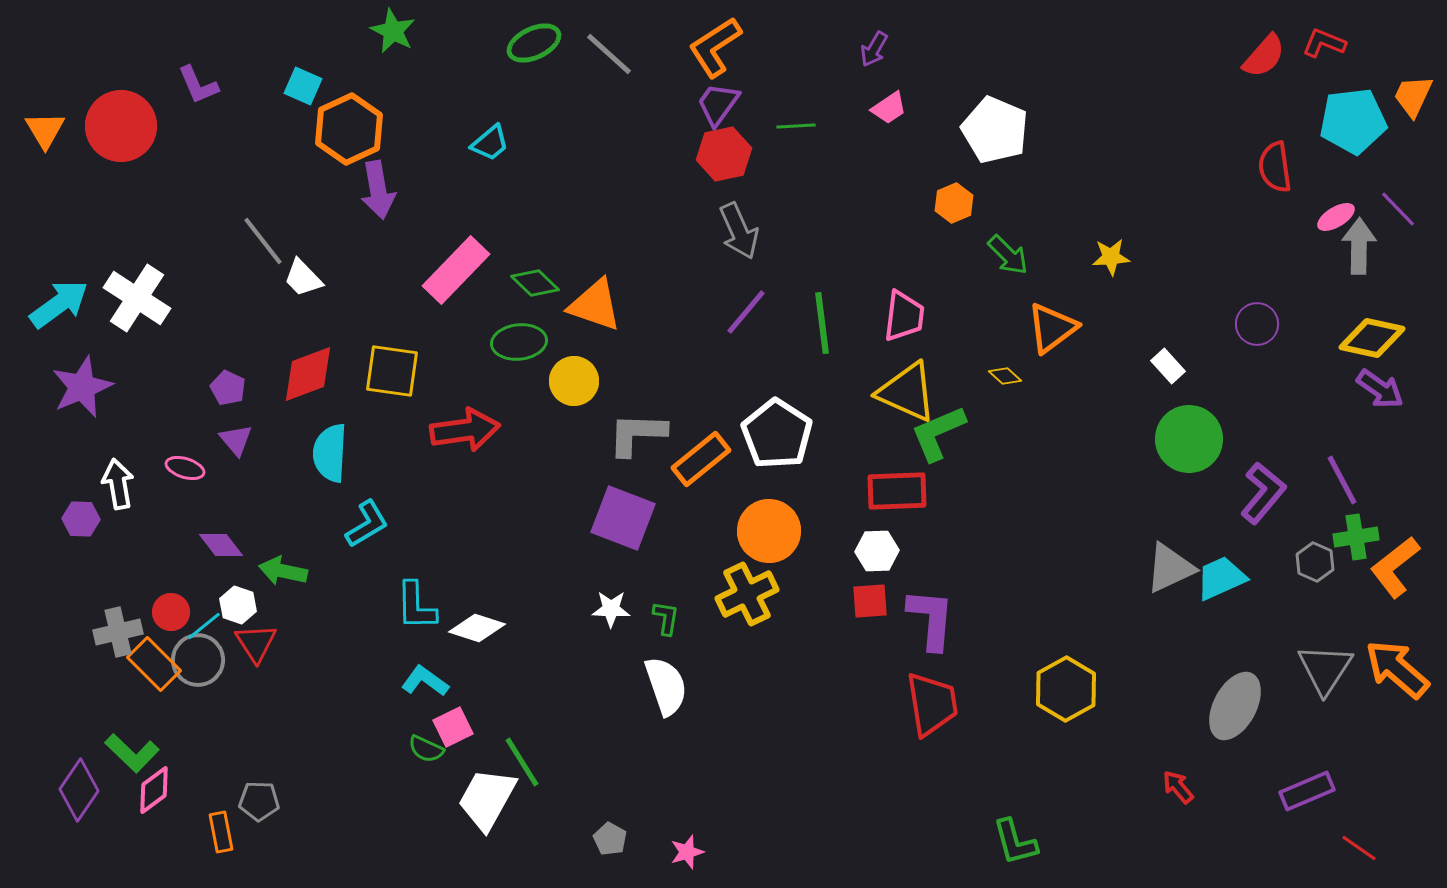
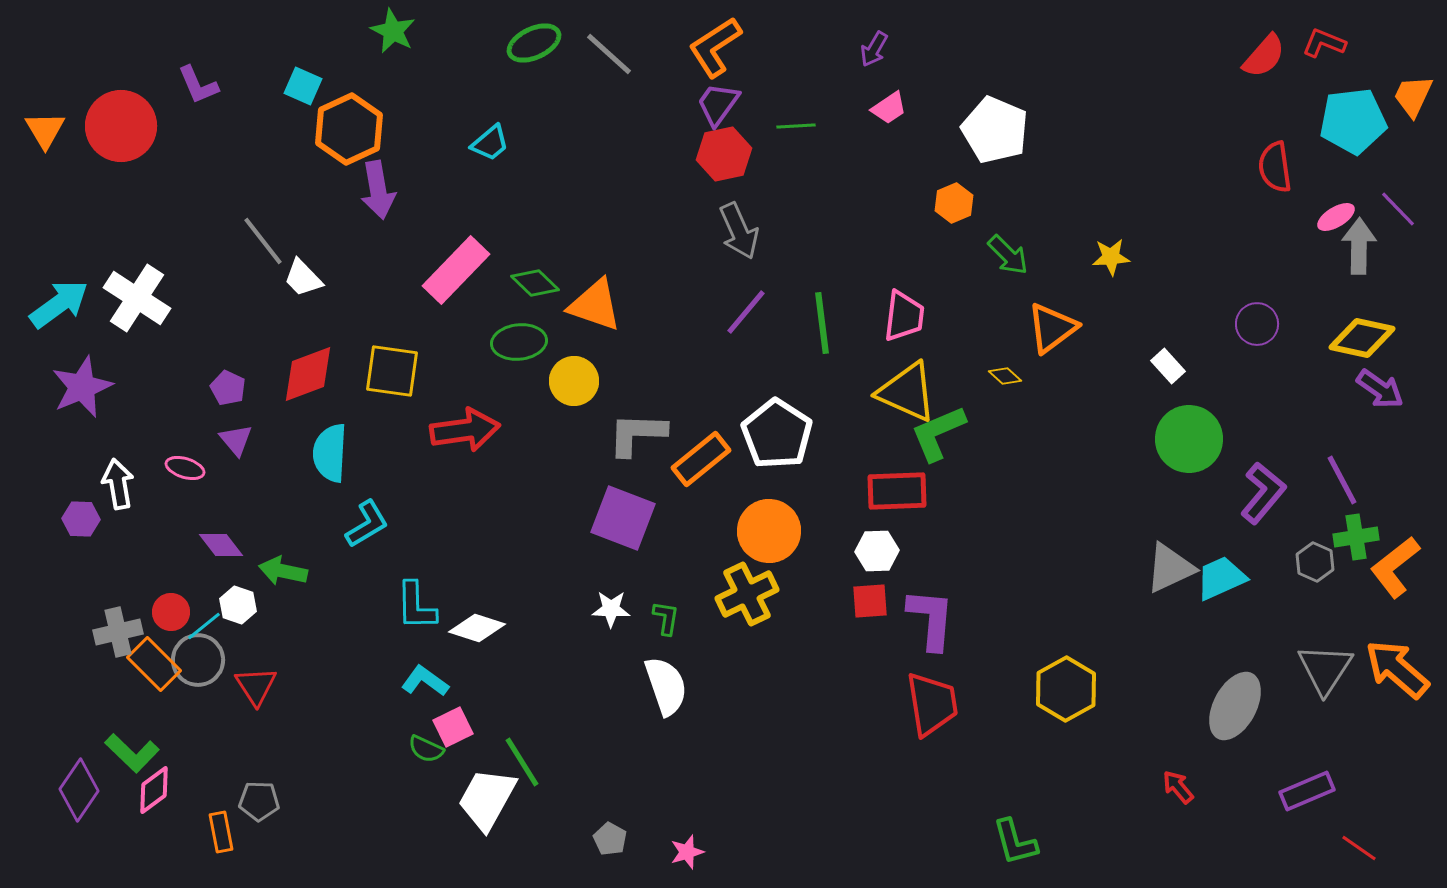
yellow diamond at (1372, 338): moved 10 px left
red triangle at (256, 643): moved 43 px down
